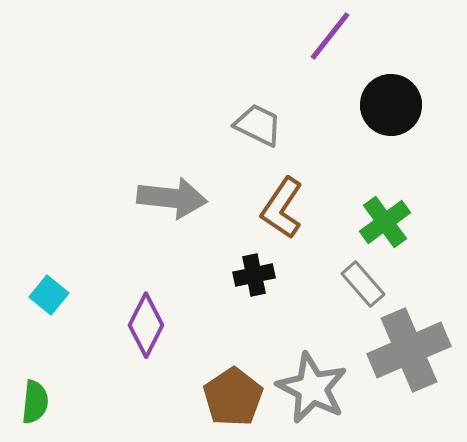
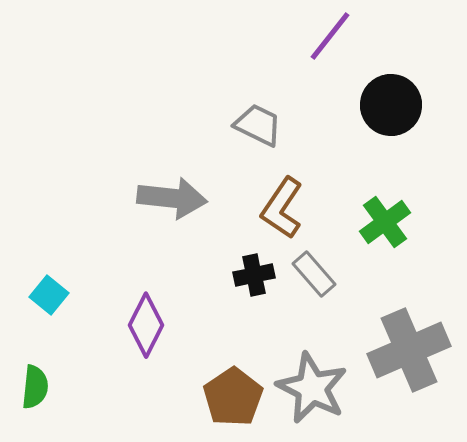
gray rectangle: moved 49 px left, 10 px up
green semicircle: moved 15 px up
